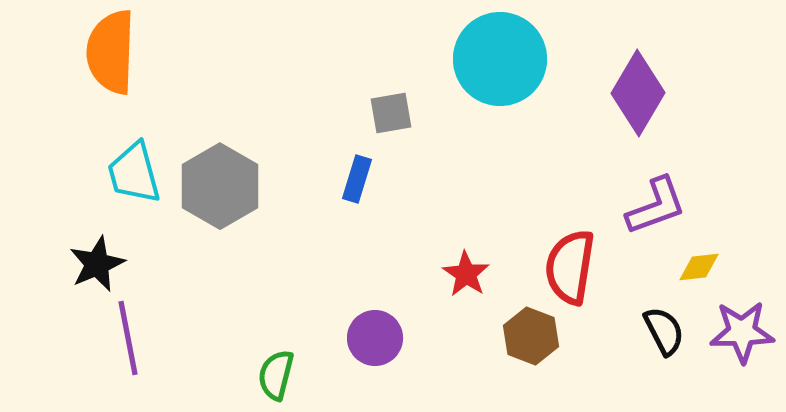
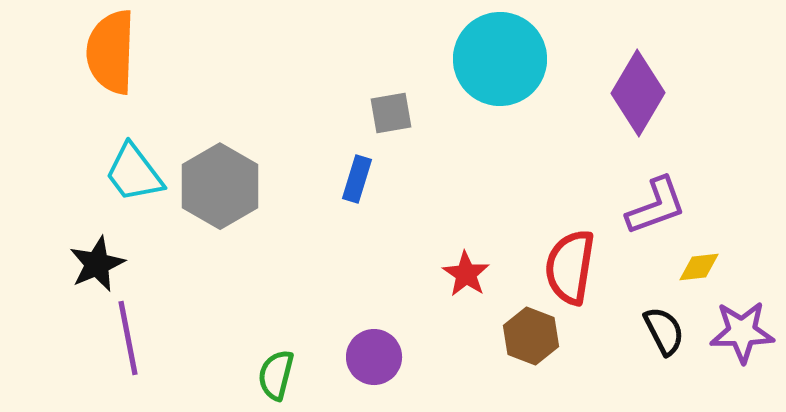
cyan trapezoid: rotated 22 degrees counterclockwise
purple circle: moved 1 px left, 19 px down
